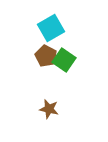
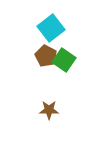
cyan square: rotated 8 degrees counterclockwise
brown star: moved 1 px down; rotated 12 degrees counterclockwise
